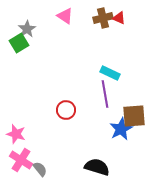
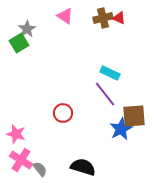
purple line: rotated 28 degrees counterclockwise
red circle: moved 3 px left, 3 px down
black semicircle: moved 14 px left
